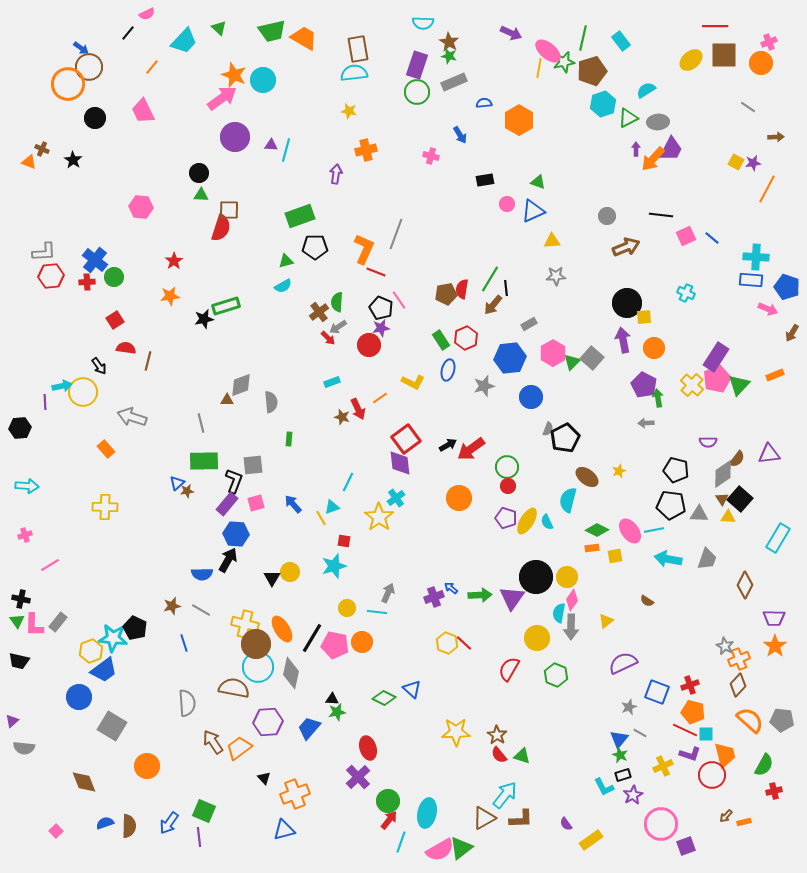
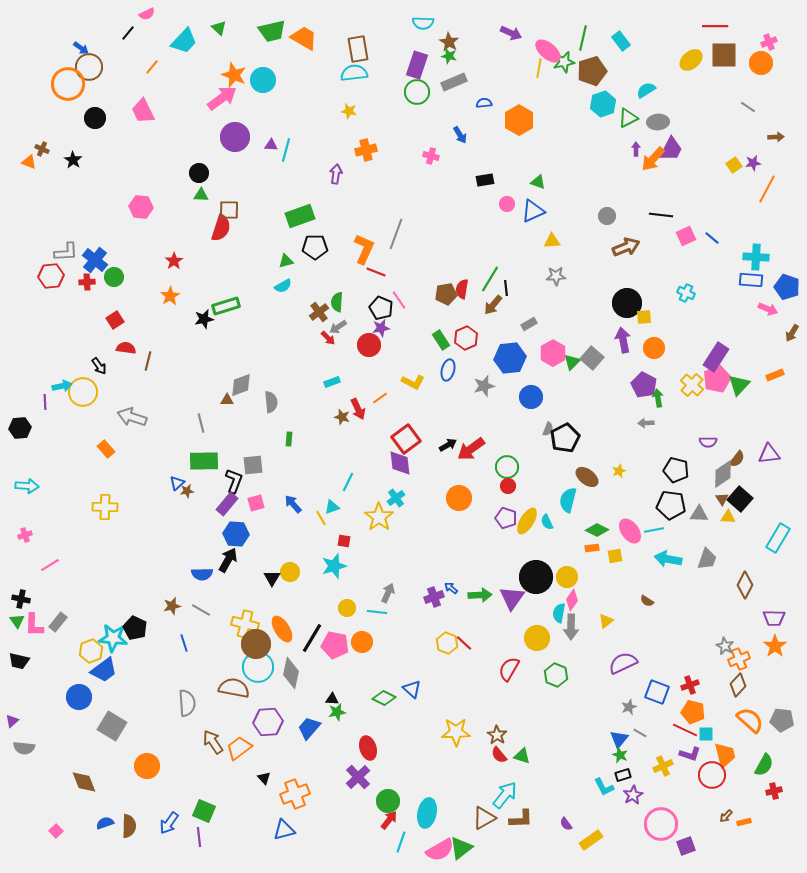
yellow square at (736, 162): moved 2 px left, 3 px down; rotated 28 degrees clockwise
gray L-shape at (44, 252): moved 22 px right
orange star at (170, 296): rotated 24 degrees counterclockwise
